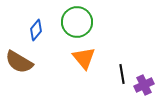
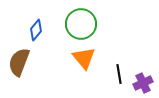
green circle: moved 4 px right, 2 px down
brown semicircle: rotated 80 degrees clockwise
black line: moved 3 px left
purple cross: moved 1 px left, 2 px up
